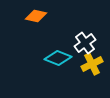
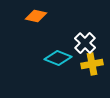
white cross: rotated 10 degrees counterclockwise
yellow cross: rotated 15 degrees clockwise
